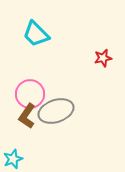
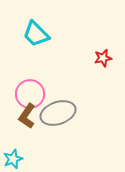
gray ellipse: moved 2 px right, 2 px down
